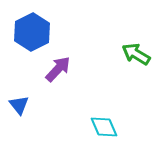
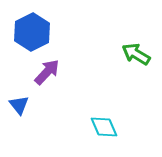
purple arrow: moved 11 px left, 3 px down
